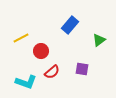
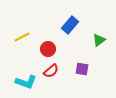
yellow line: moved 1 px right, 1 px up
red circle: moved 7 px right, 2 px up
red semicircle: moved 1 px left, 1 px up
